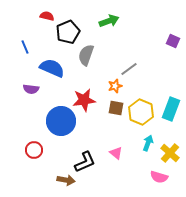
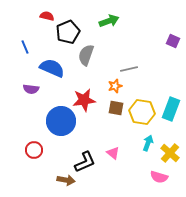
gray line: rotated 24 degrees clockwise
yellow hexagon: moved 1 px right; rotated 15 degrees counterclockwise
pink triangle: moved 3 px left
